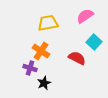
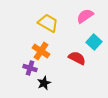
yellow trapezoid: rotated 40 degrees clockwise
